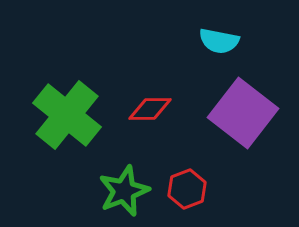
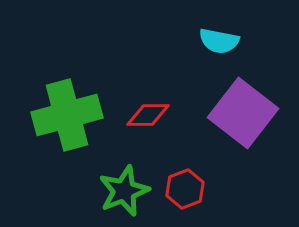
red diamond: moved 2 px left, 6 px down
green cross: rotated 36 degrees clockwise
red hexagon: moved 2 px left
